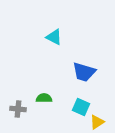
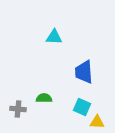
cyan triangle: rotated 24 degrees counterclockwise
blue trapezoid: rotated 70 degrees clockwise
cyan square: moved 1 px right
yellow triangle: rotated 35 degrees clockwise
